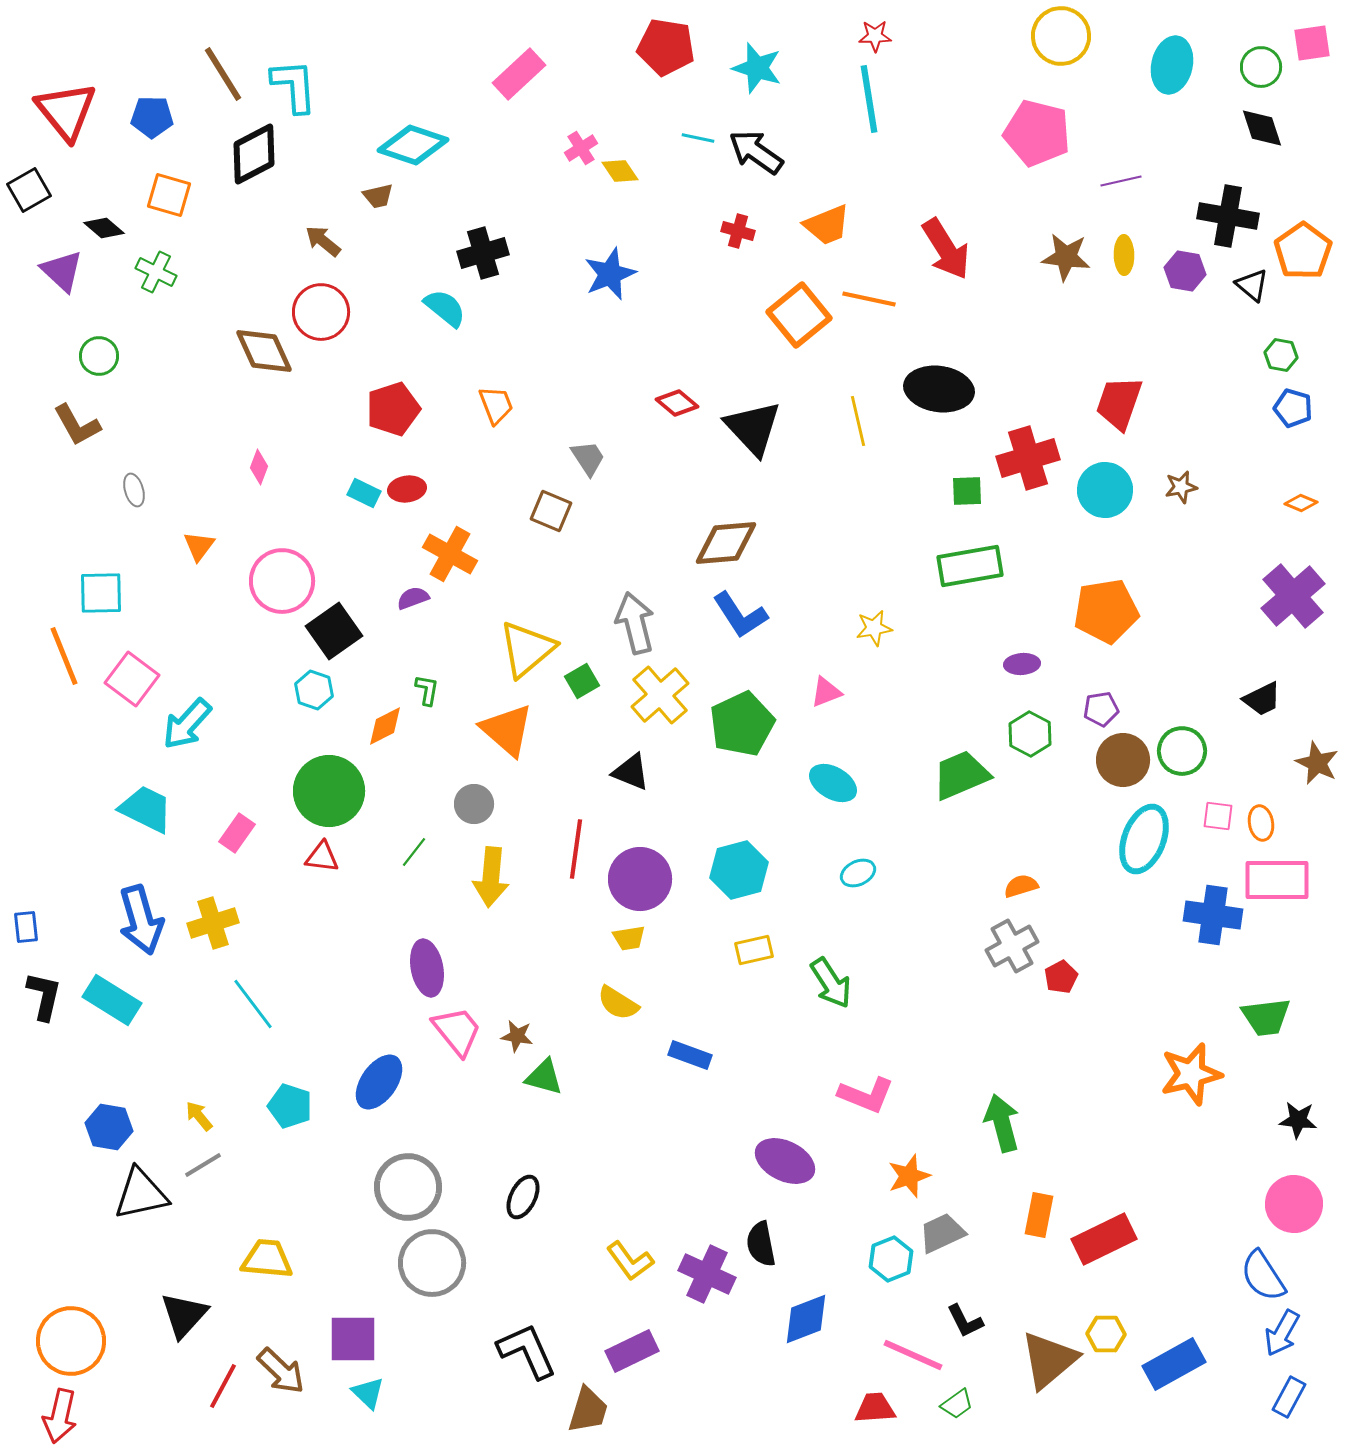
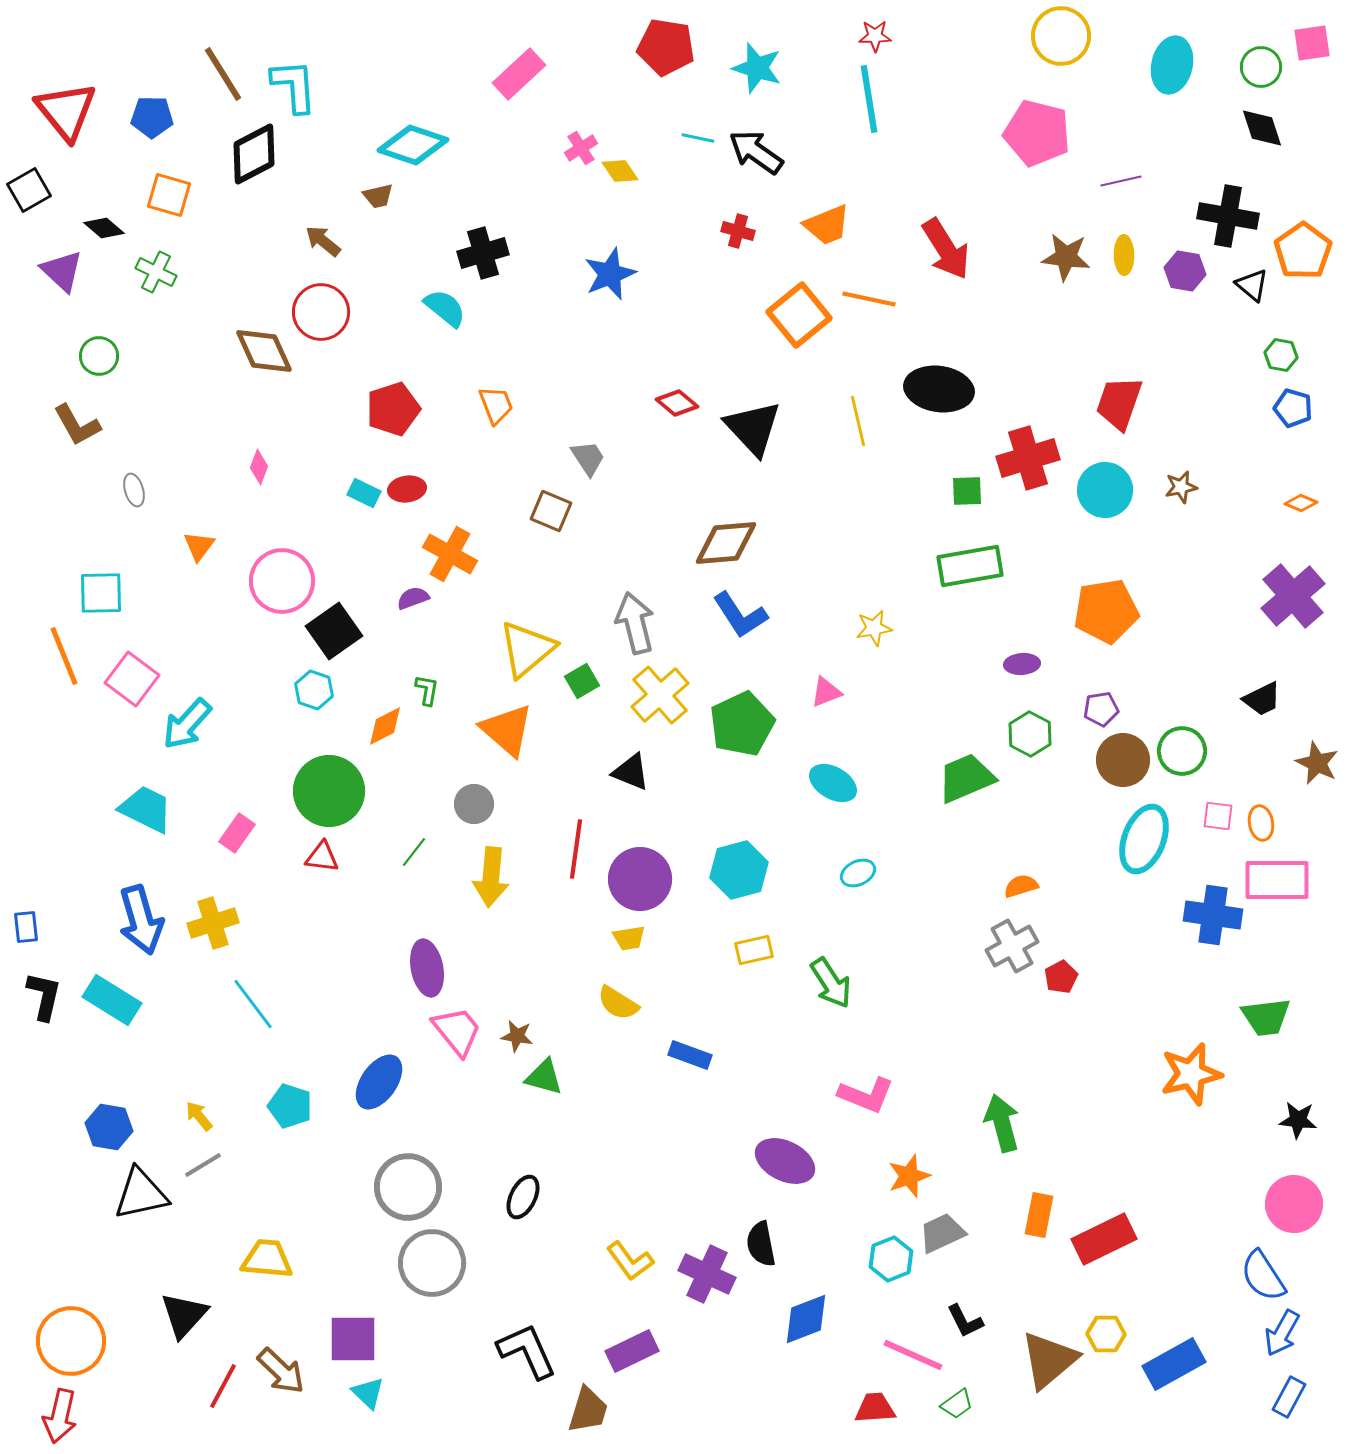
green trapezoid at (961, 775): moved 5 px right, 3 px down
